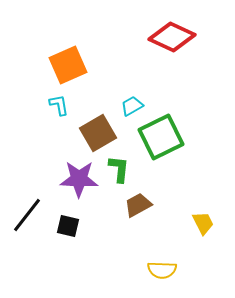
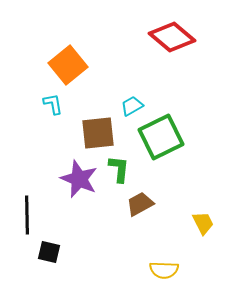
red diamond: rotated 15 degrees clockwise
orange square: rotated 15 degrees counterclockwise
cyan L-shape: moved 6 px left, 1 px up
brown square: rotated 24 degrees clockwise
purple star: rotated 21 degrees clockwise
brown trapezoid: moved 2 px right, 1 px up
black line: rotated 39 degrees counterclockwise
black square: moved 19 px left, 26 px down
yellow semicircle: moved 2 px right
